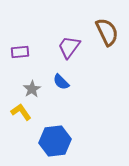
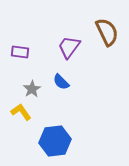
purple rectangle: rotated 12 degrees clockwise
